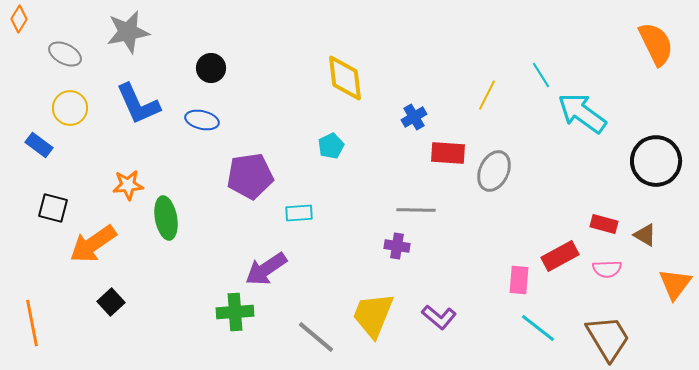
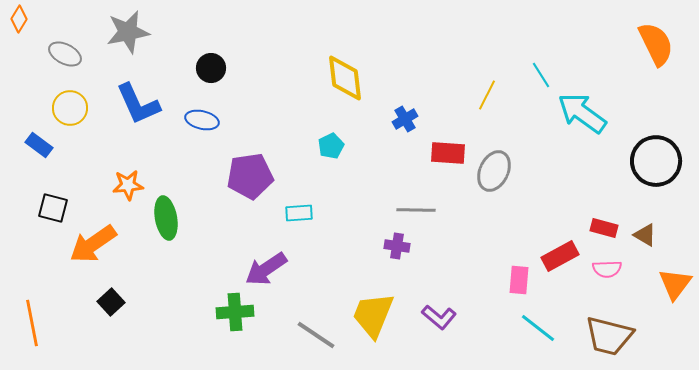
blue cross at (414, 117): moved 9 px left, 2 px down
red rectangle at (604, 224): moved 4 px down
gray line at (316, 337): moved 2 px up; rotated 6 degrees counterclockwise
brown trapezoid at (608, 338): moved 1 px right, 2 px up; rotated 135 degrees clockwise
